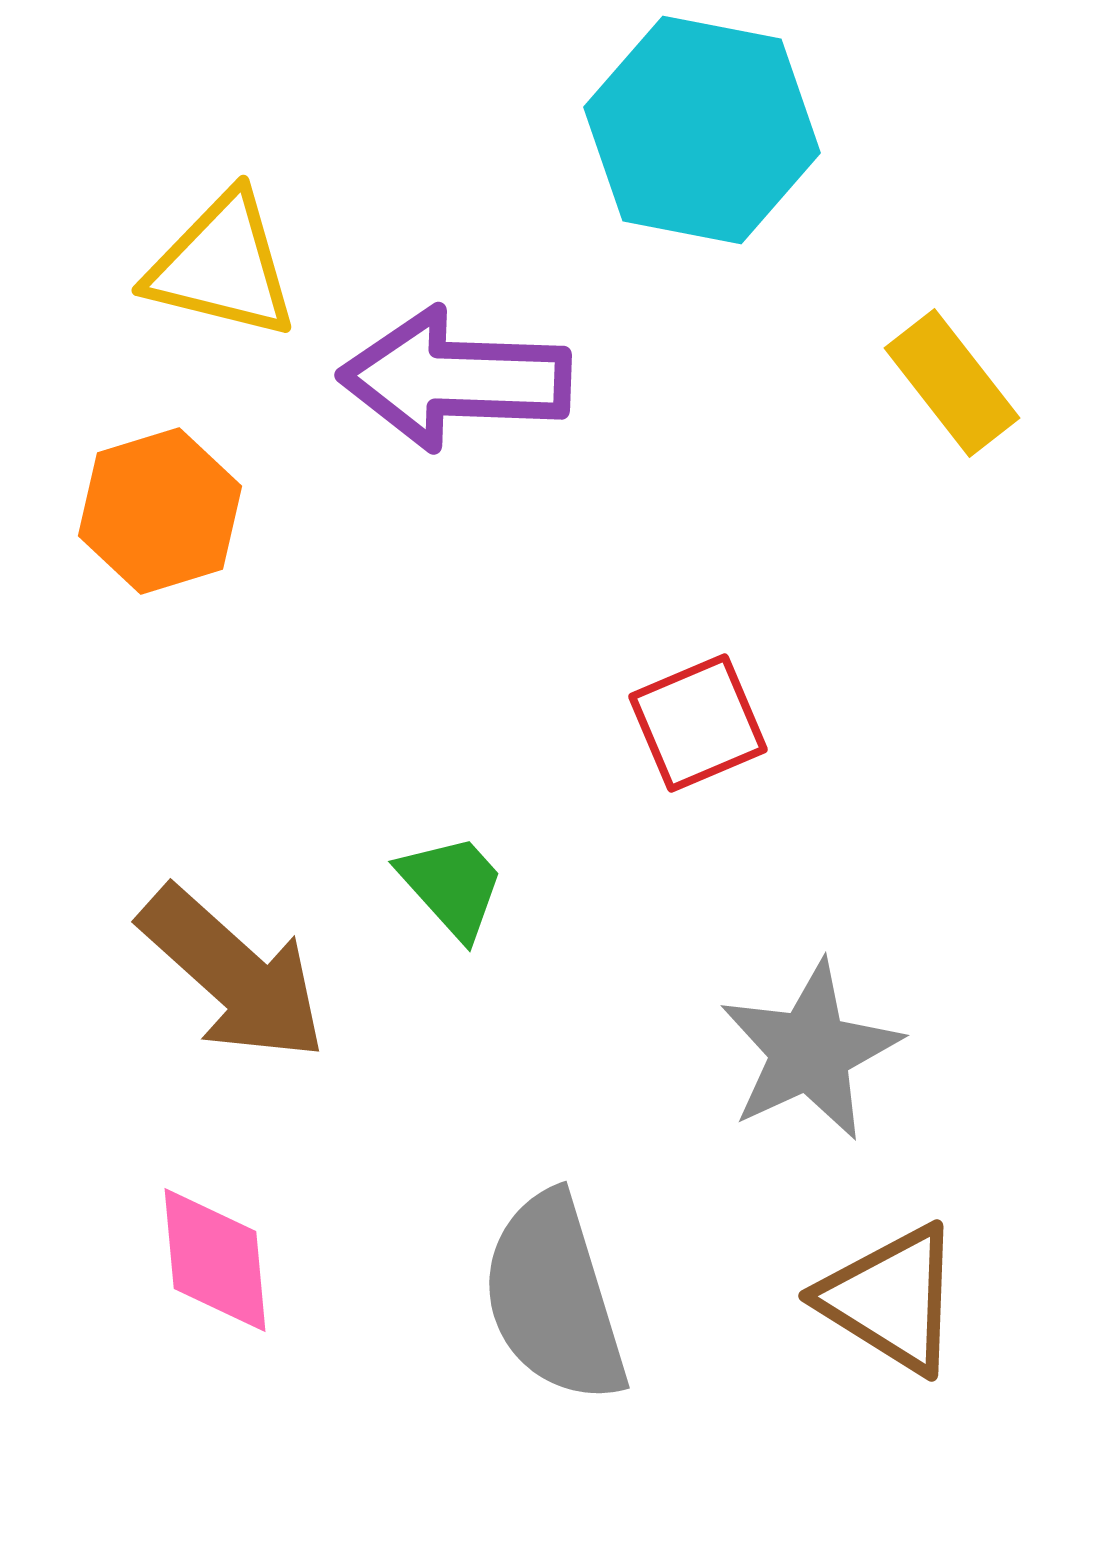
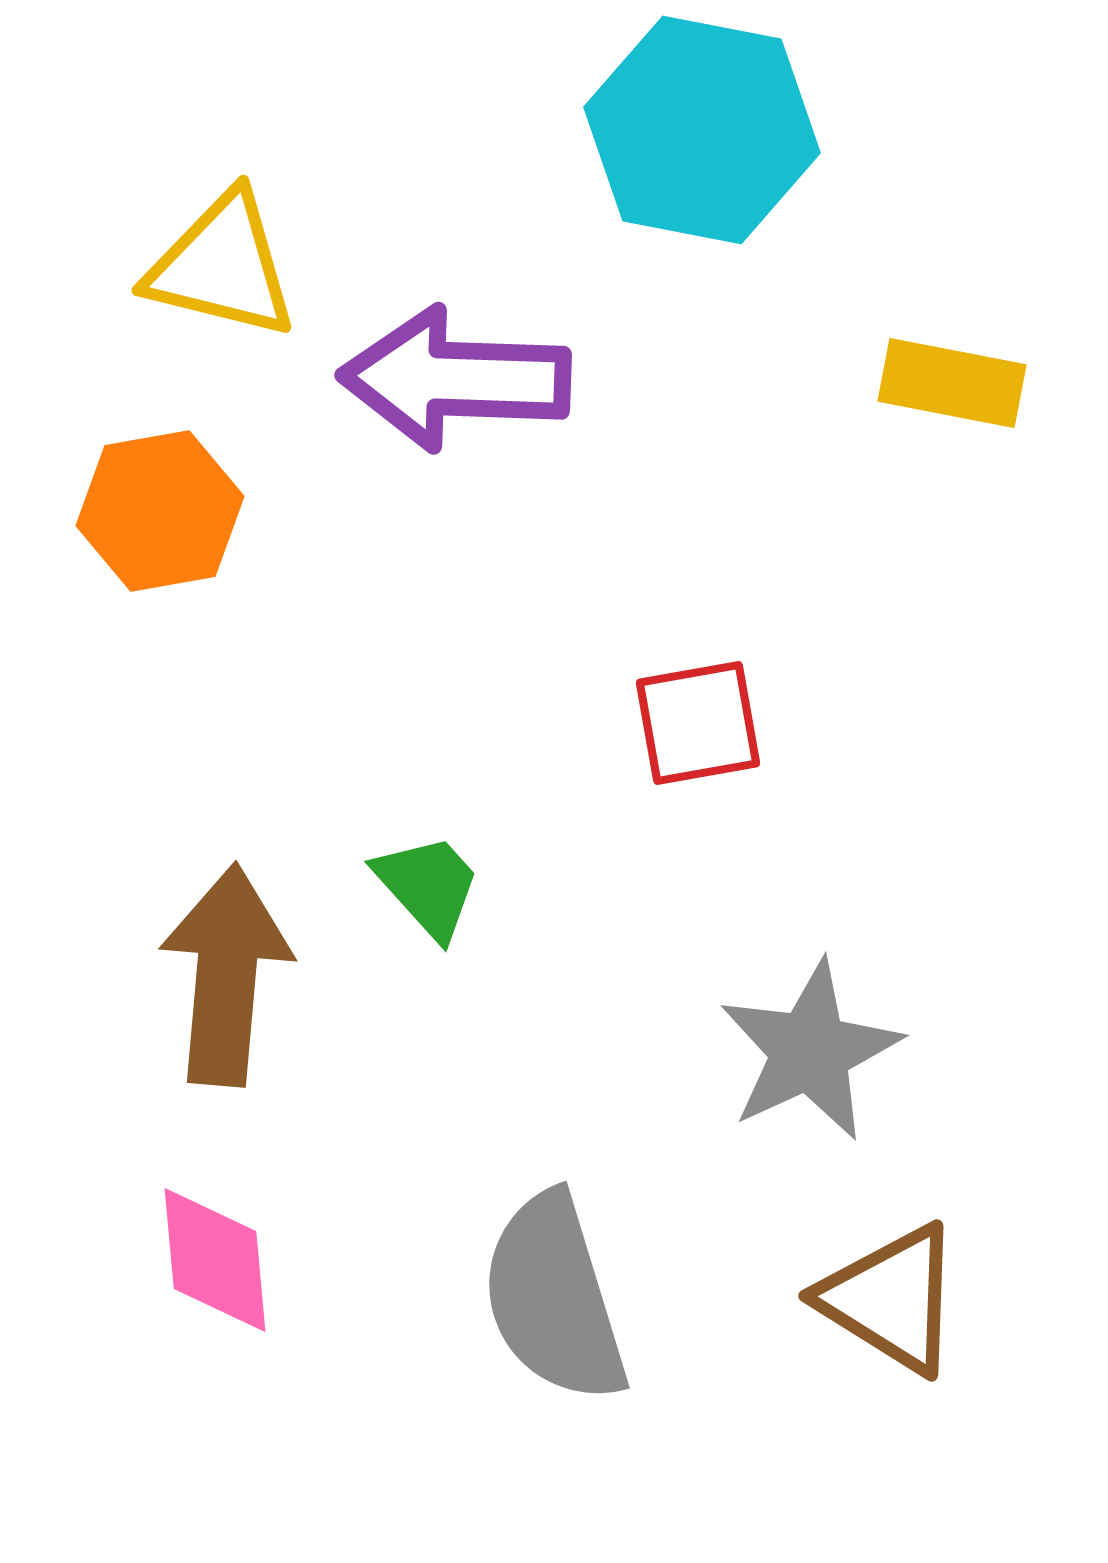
yellow rectangle: rotated 41 degrees counterclockwise
orange hexagon: rotated 7 degrees clockwise
red square: rotated 13 degrees clockwise
green trapezoid: moved 24 px left
brown arrow: moved 7 px left, 1 px down; rotated 127 degrees counterclockwise
